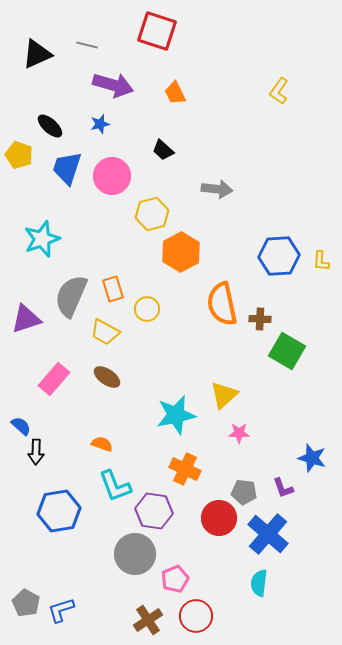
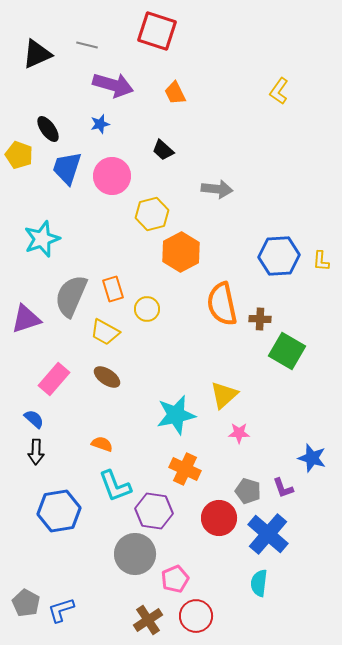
black ellipse at (50, 126): moved 2 px left, 3 px down; rotated 12 degrees clockwise
blue semicircle at (21, 426): moved 13 px right, 7 px up
gray pentagon at (244, 492): moved 4 px right, 1 px up; rotated 10 degrees clockwise
